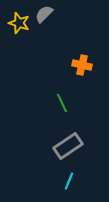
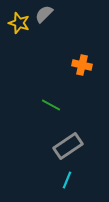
green line: moved 11 px left, 2 px down; rotated 36 degrees counterclockwise
cyan line: moved 2 px left, 1 px up
